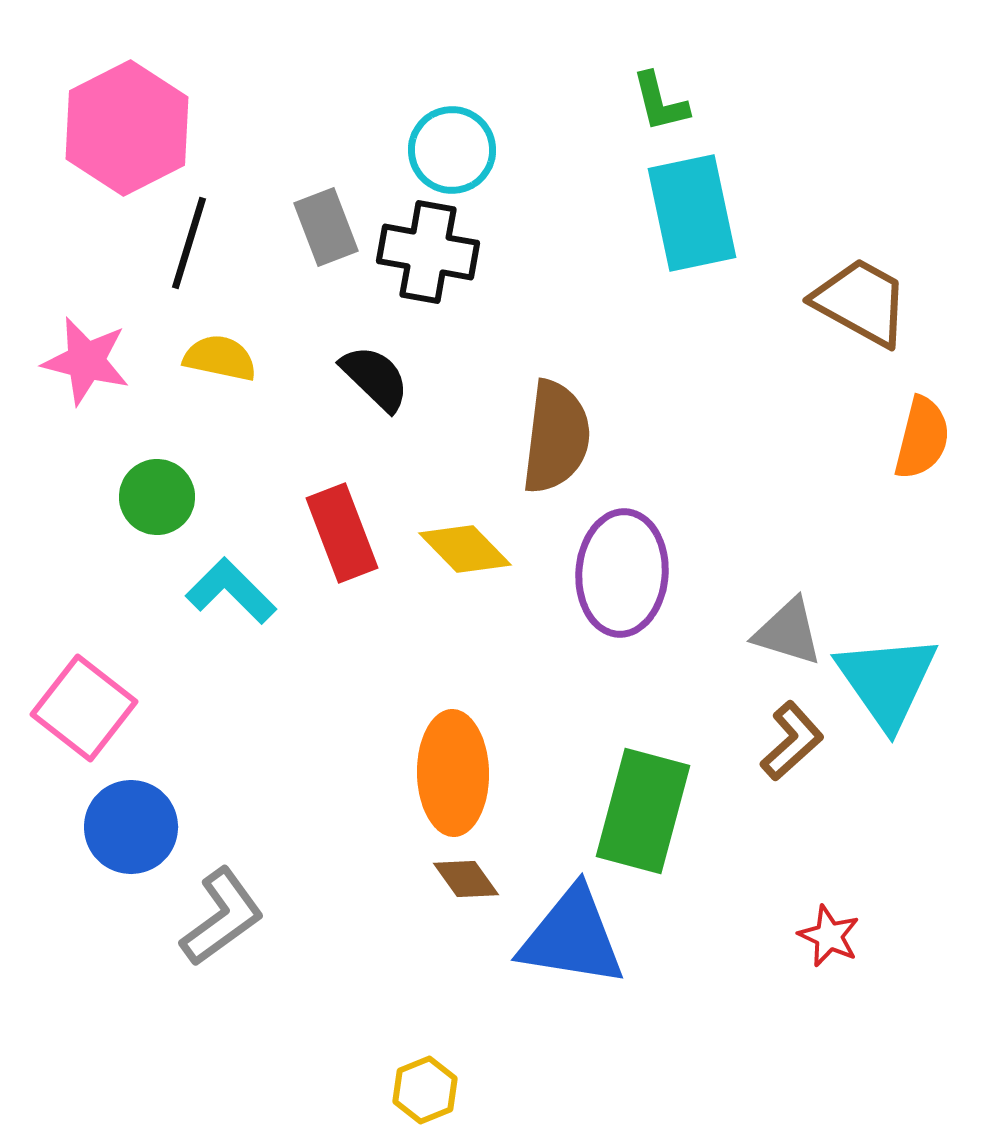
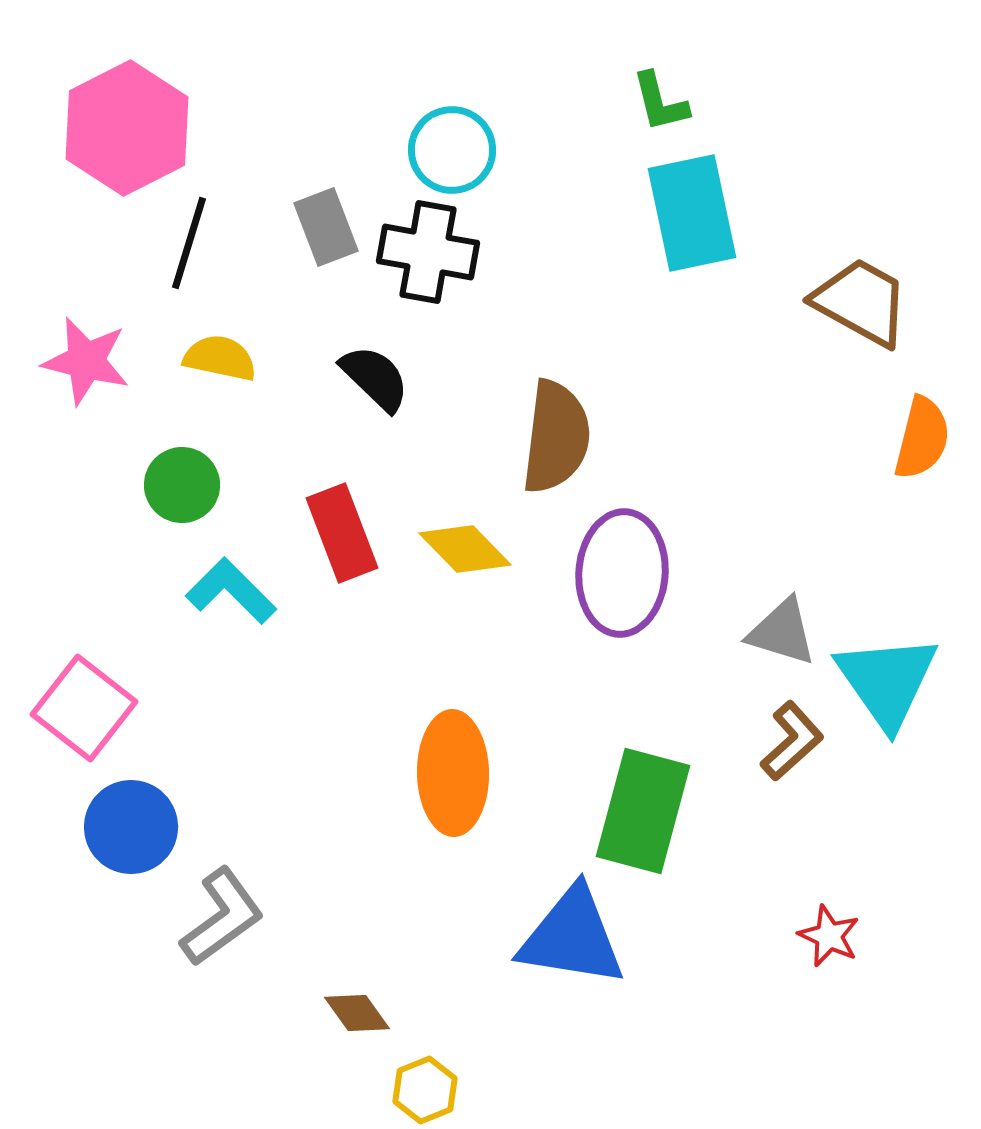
green circle: moved 25 px right, 12 px up
gray triangle: moved 6 px left
brown diamond: moved 109 px left, 134 px down
